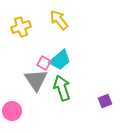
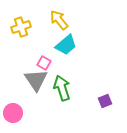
cyan trapezoid: moved 6 px right, 15 px up
pink circle: moved 1 px right, 2 px down
